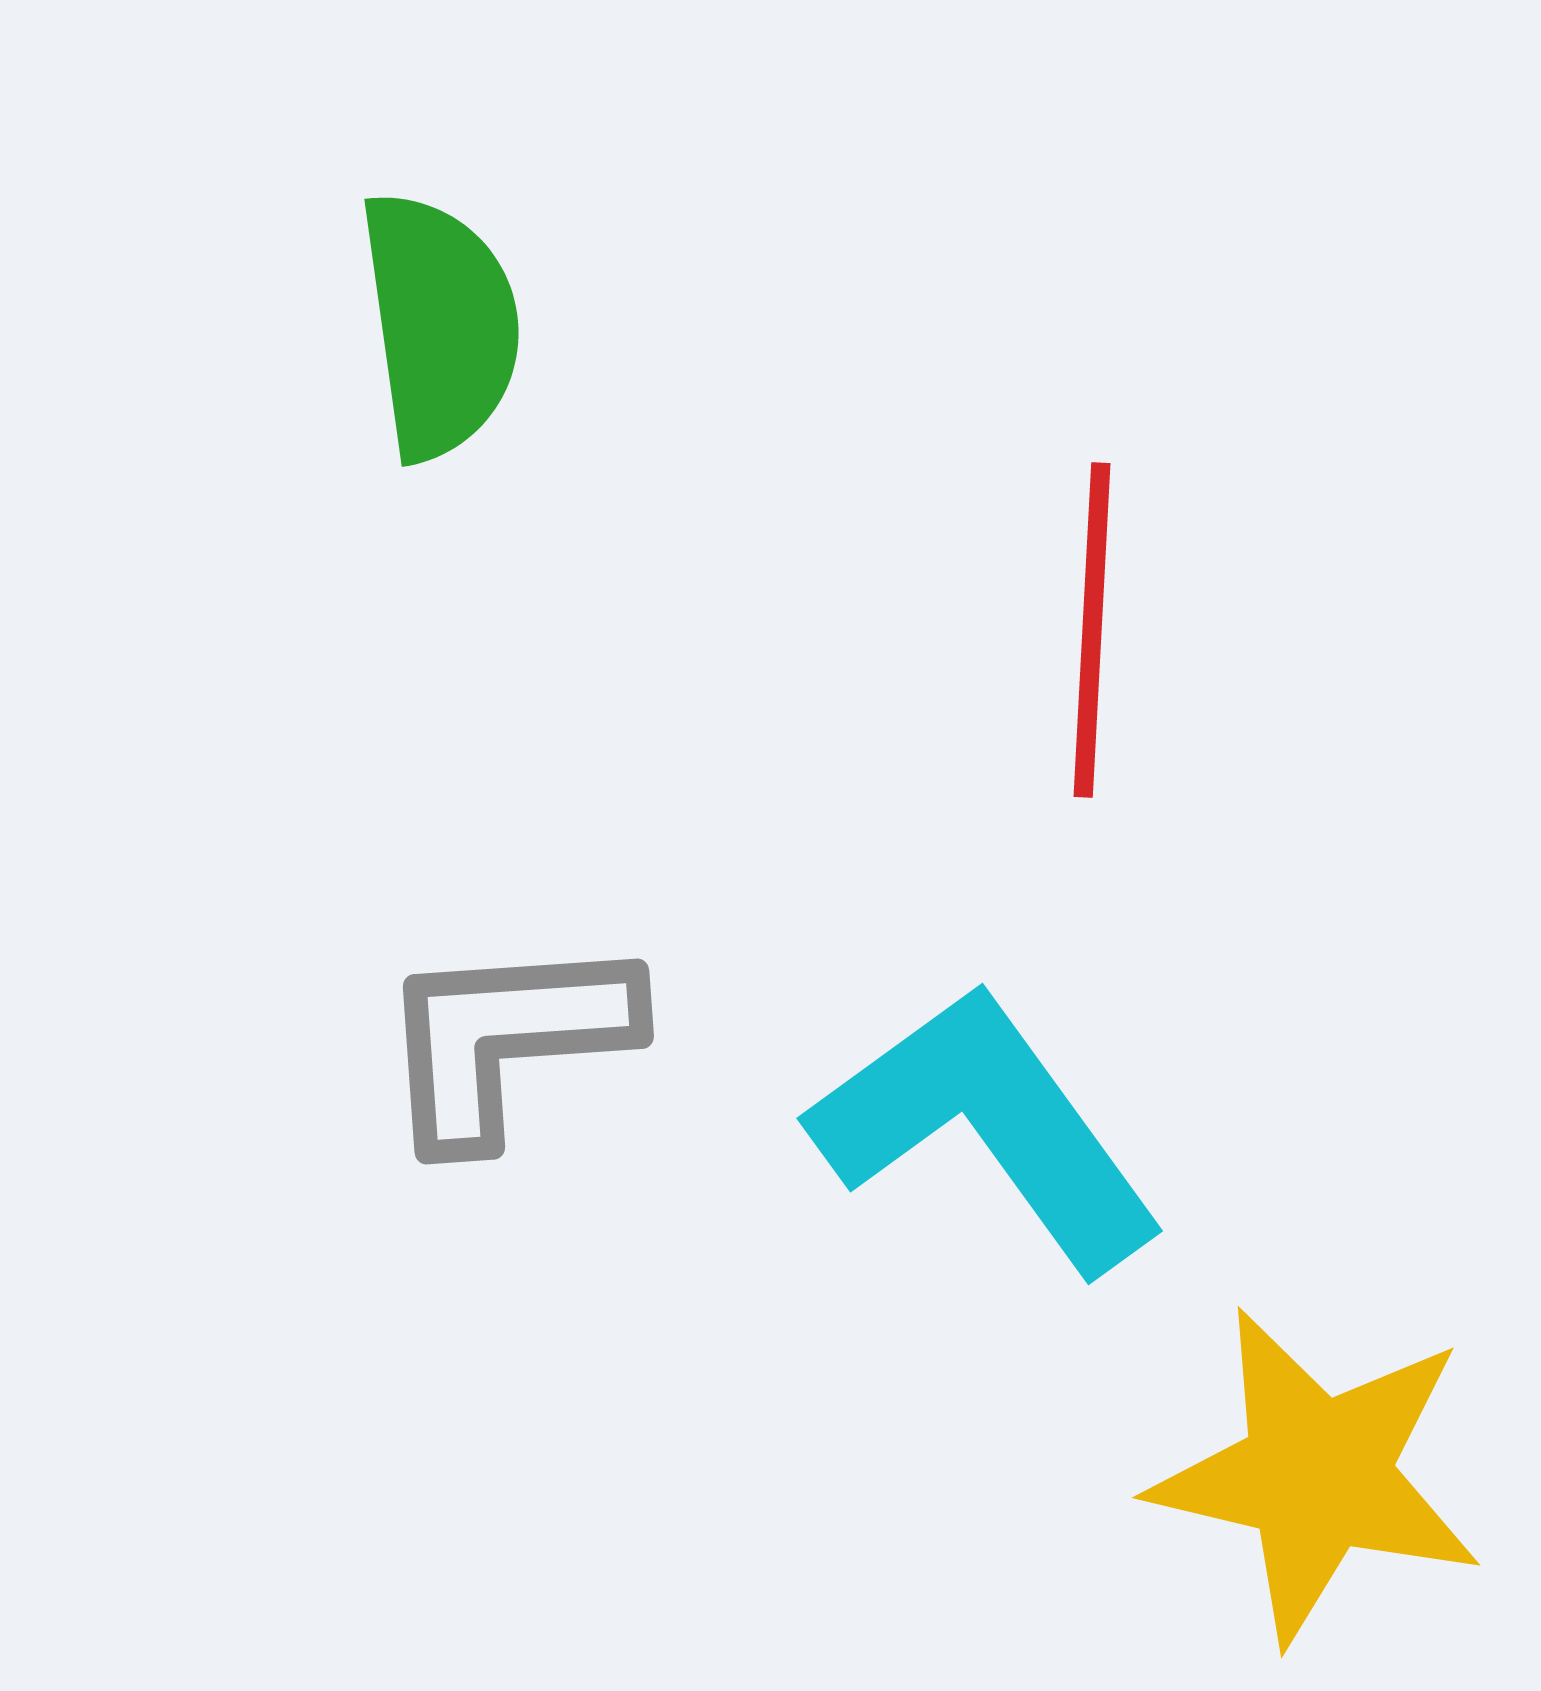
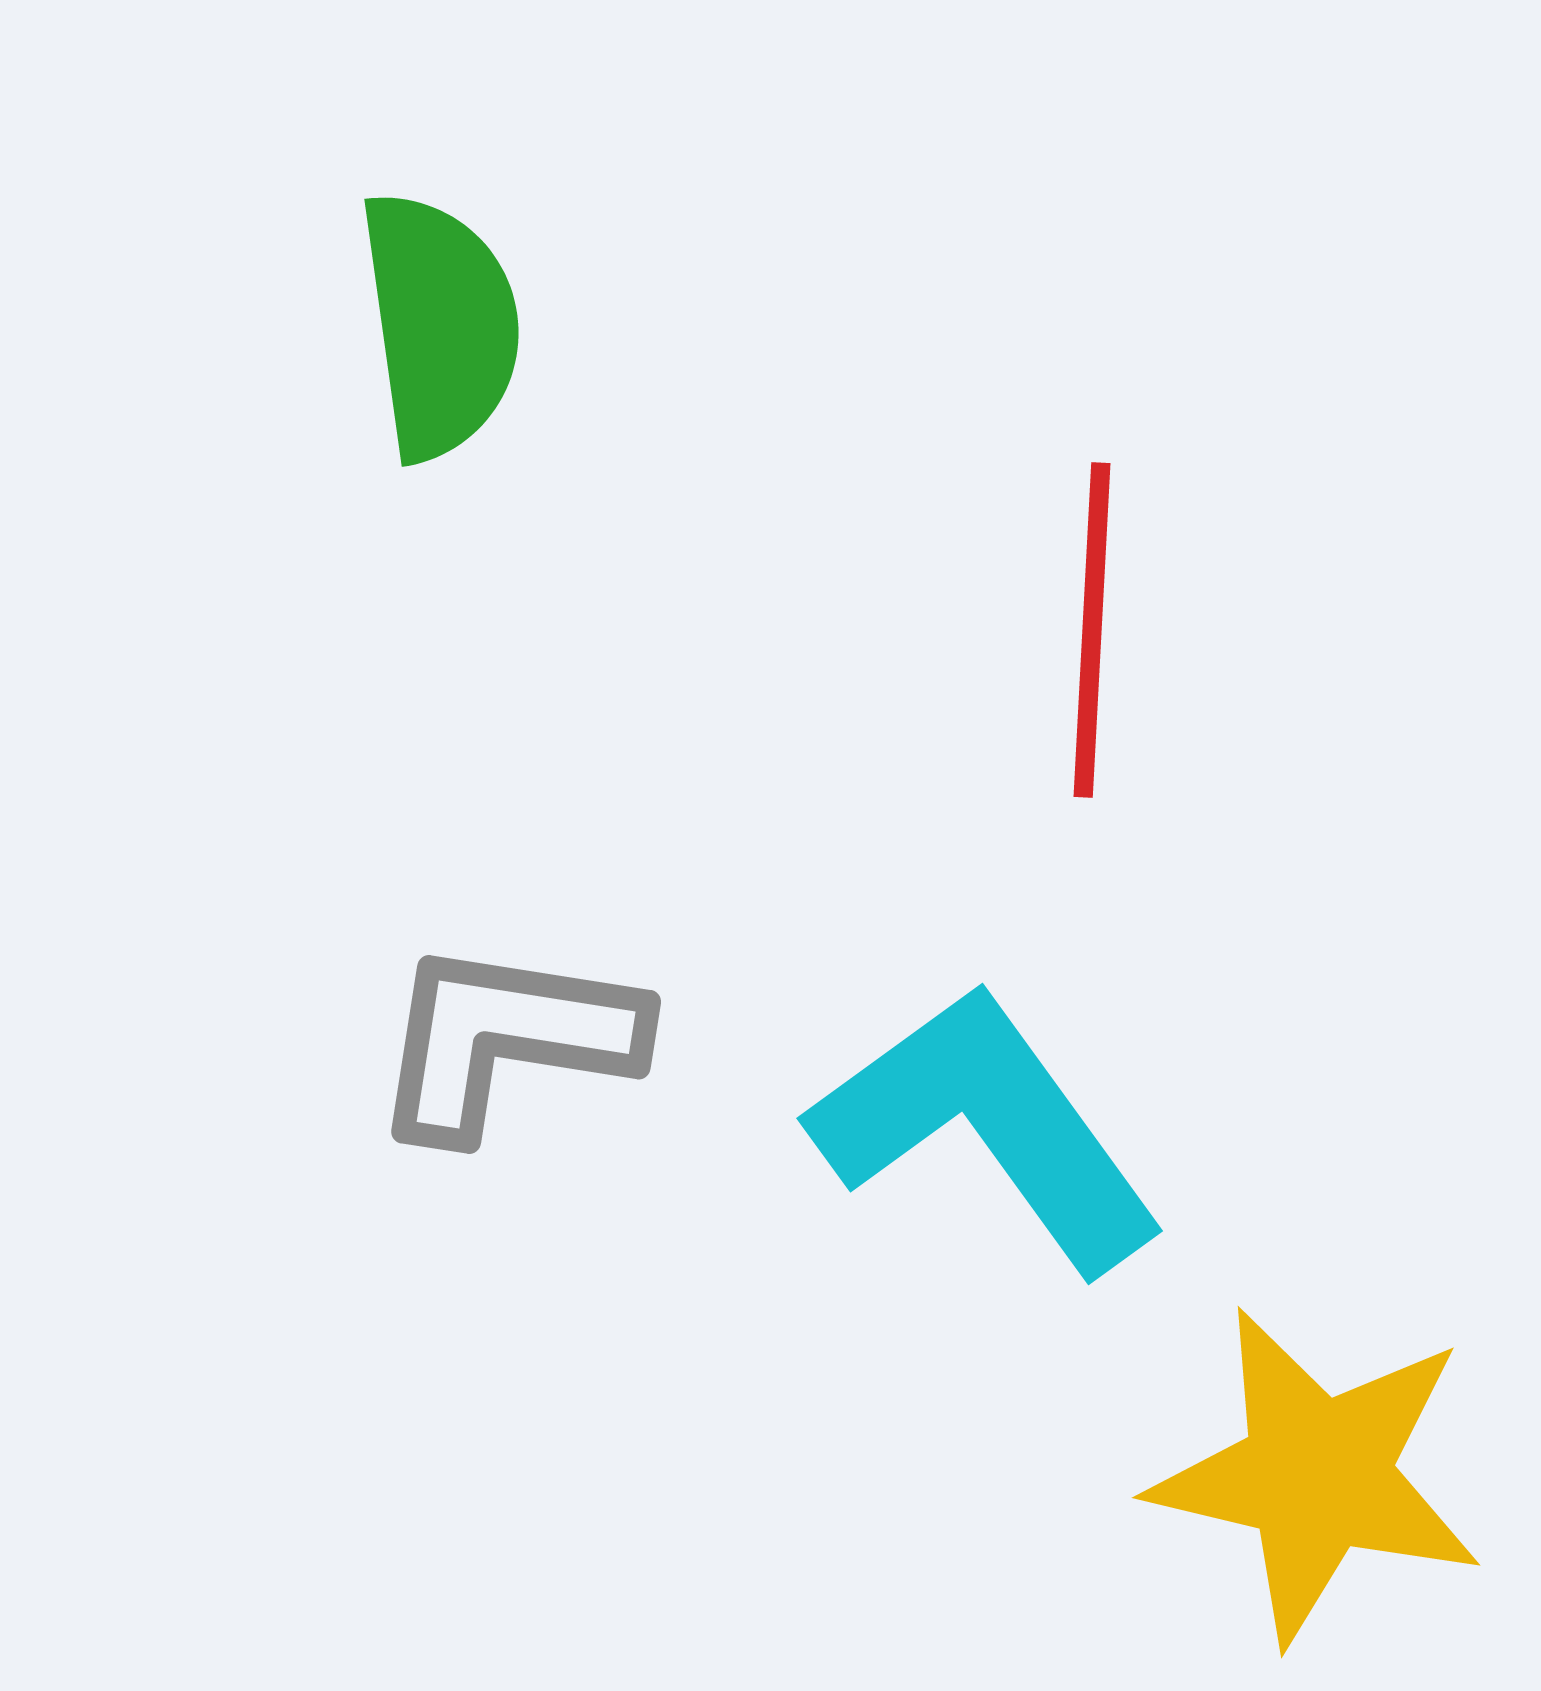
gray L-shape: rotated 13 degrees clockwise
